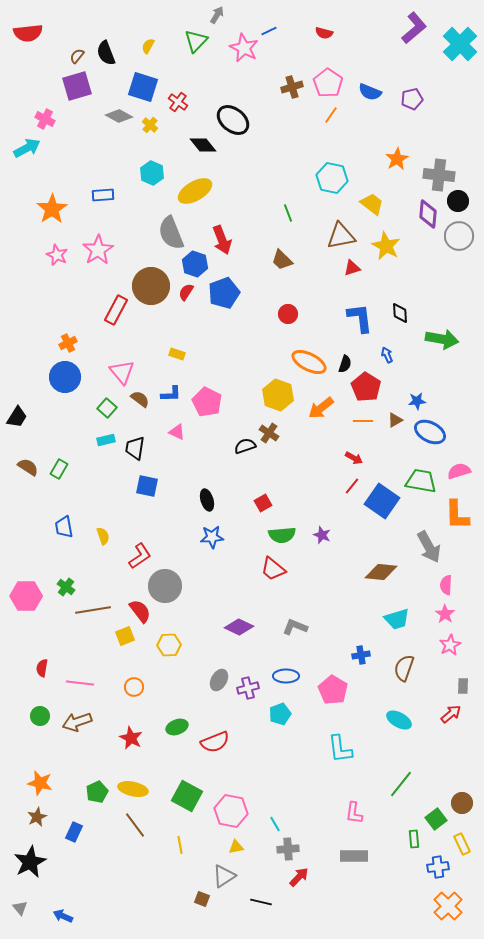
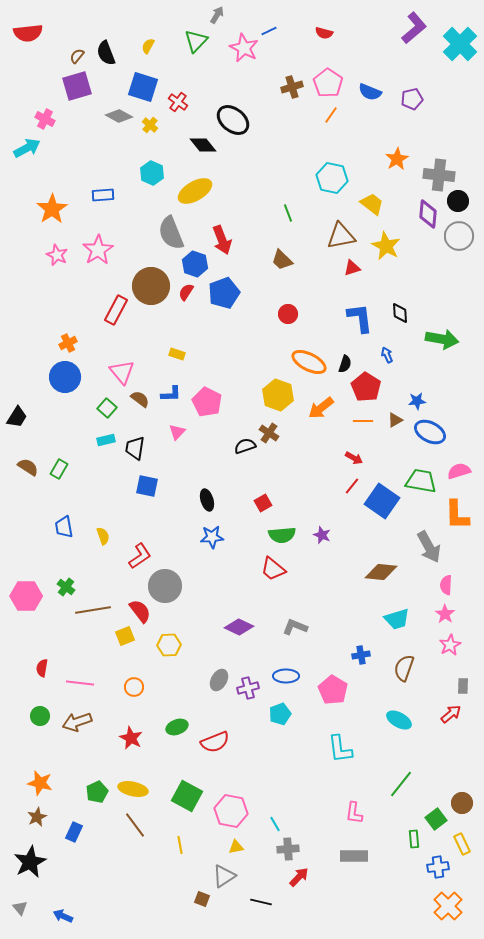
pink triangle at (177, 432): rotated 48 degrees clockwise
